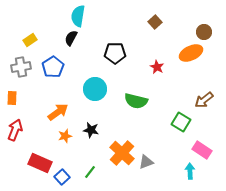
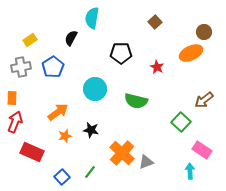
cyan semicircle: moved 14 px right, 2 px down
black pentagon: moved 6 px right
green square: rotated 12 degrees clockwise
red arrow: moved 8 px up
red rectangle: moved 8 px left, 11 px up
